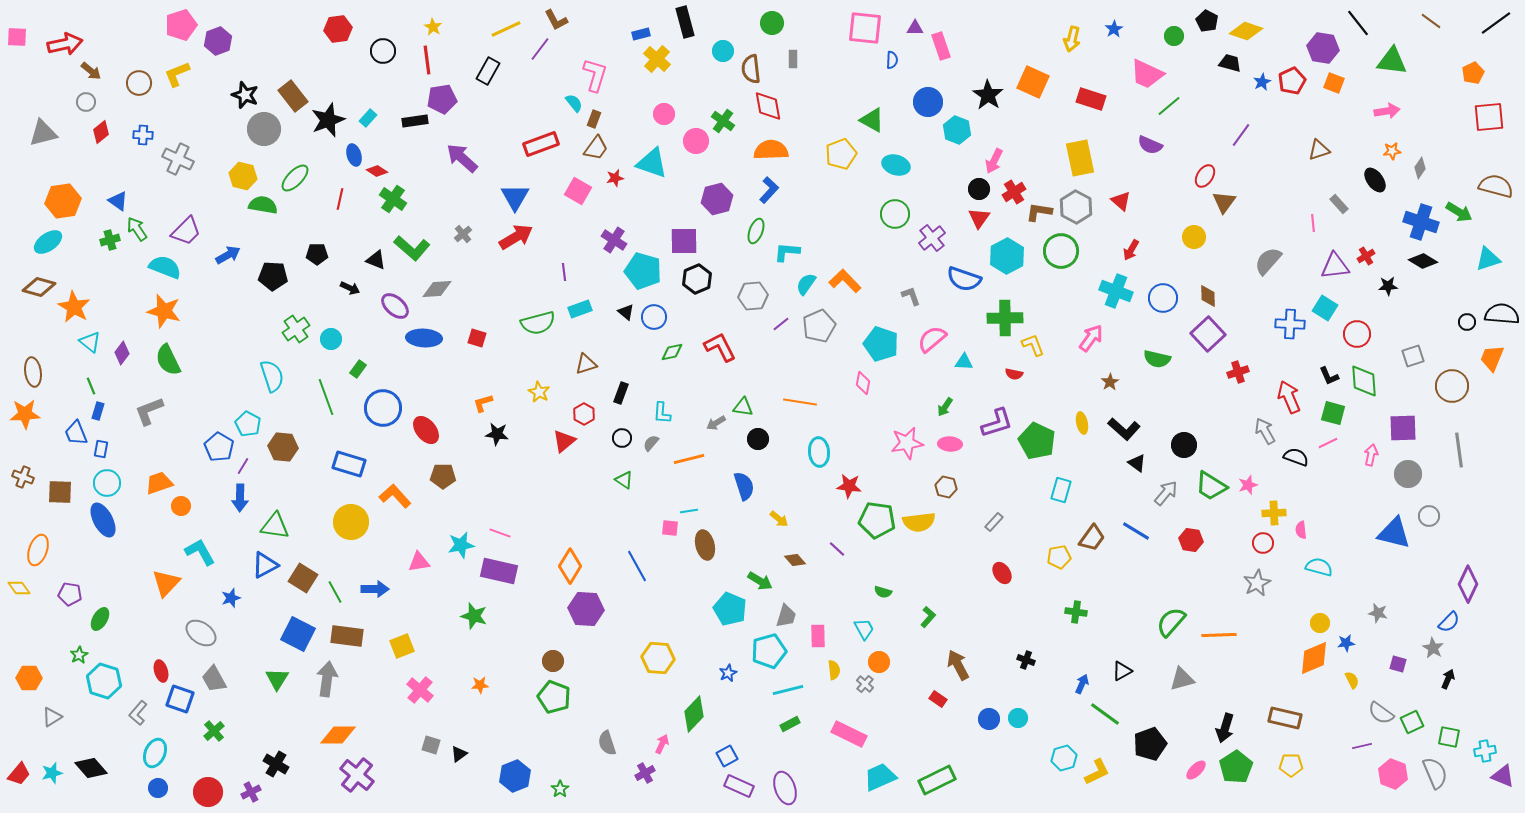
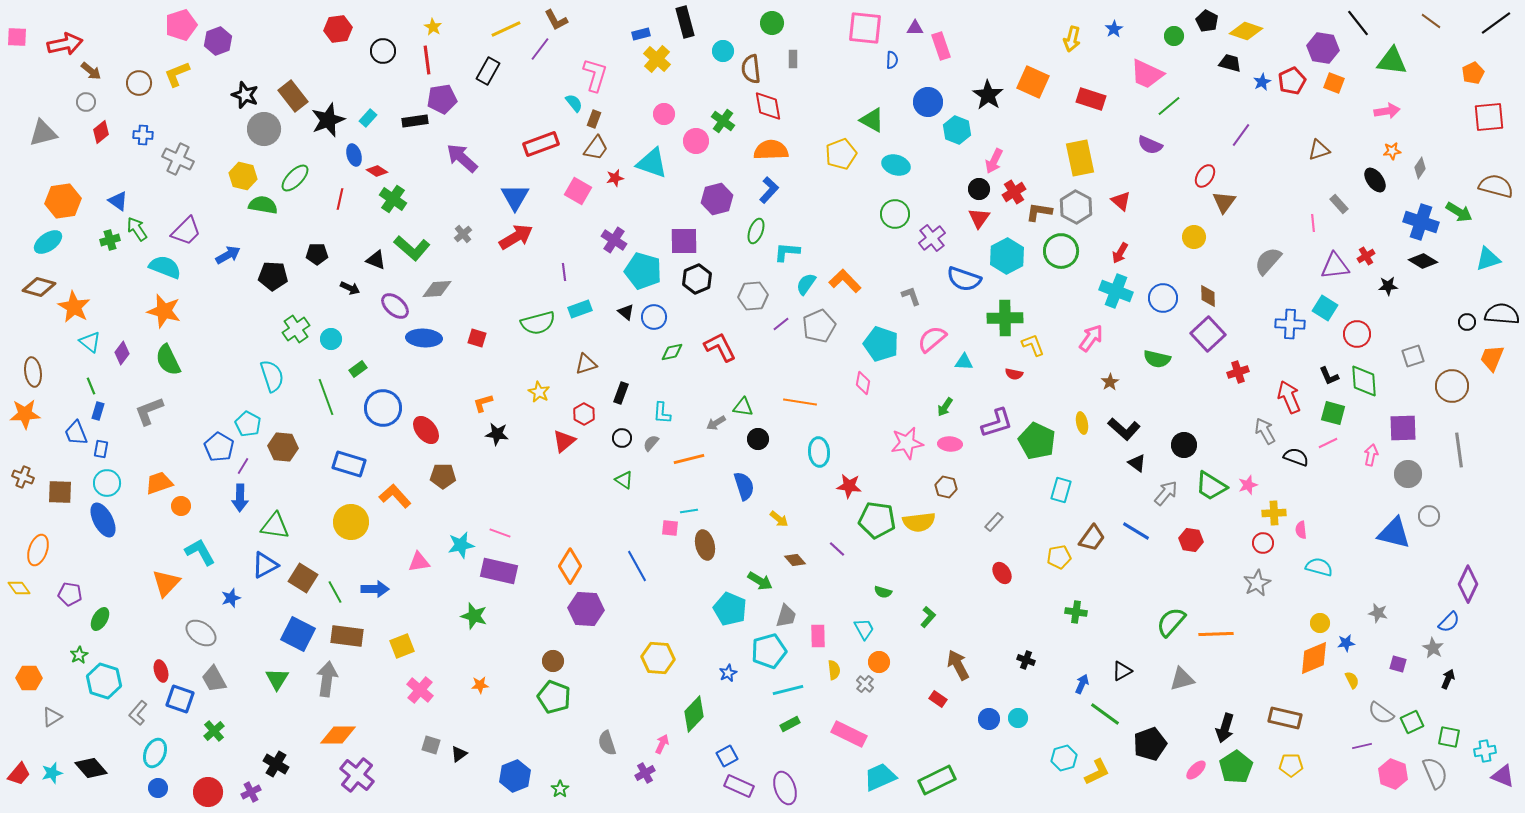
red arrow at (1131, 250): moved 11 px left, 3 px down
green rectangle at (358, 369): rotated 18 degrees clockwise
orange line at (1219, 635): moved 3 px left, 1 px up
